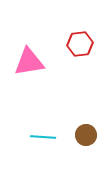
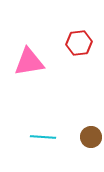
red hexagon: moved 1 px left, 1 px up
brown circle: moved 5 px right, 2 px down
